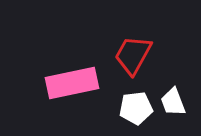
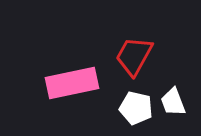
red trapezoid: moved 1 px right, 1 px down
white pentagon: rotated 20 degrees clockwise
